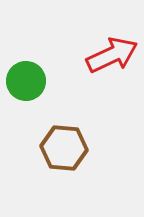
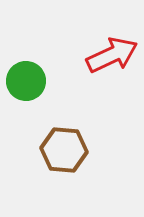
brown hexagon: moved 2 px down
